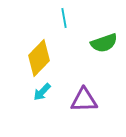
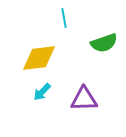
yellow diamond: rotated 39 degrees clockwise
purple triangle: moved 1 px up
